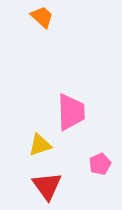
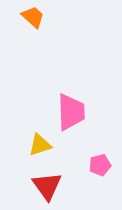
orange trapezoid: moved 9 px left
pink pentagon: moved 1 px down; rotated 10 degrees clockwise
